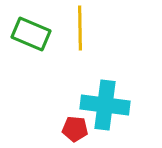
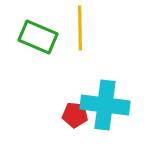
green rectangle: moved 7 px right, 3 px down
red pentagon: moved 14 px up
